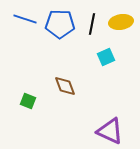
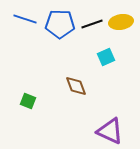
black line: rotated 60 degrees clockwise
brown diamond: moved 11 px right
